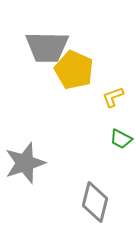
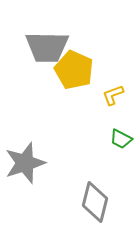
yellow L-shape: moved 2 px up
